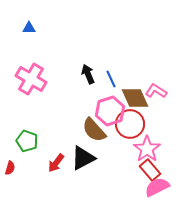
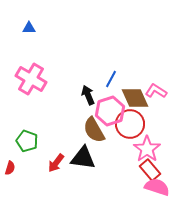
black arrow: moved 21 px down
blue line: rotated 54 degrees clockwise
brown semicircle: rotated 12 degrees clockwise
black triangle: rotated 36 degrees clockwise
pink semicircle: rotated 45 degrees clockwise
